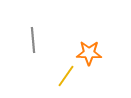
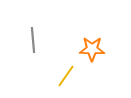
orange star: moved 3 px right, 4 px up
